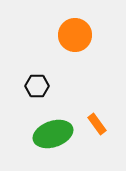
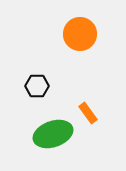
orange circle: moved 5 px right, 1 px up
orange rectangle: moved 9 px left, 11 px up
